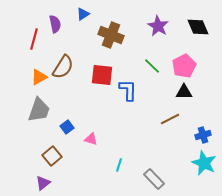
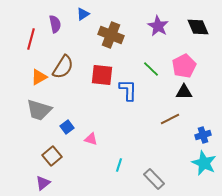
red line: moved 3 px left
green line: moved 1 px left, 3 px down
gray trapezoid: rotated 88 degrees clockwise
